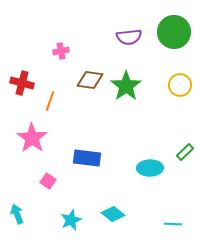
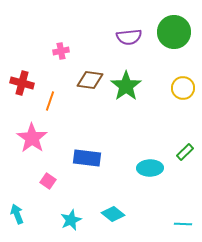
yellow circle: moved 3 px right, 3 px down
cyan line: moved 10 px right
